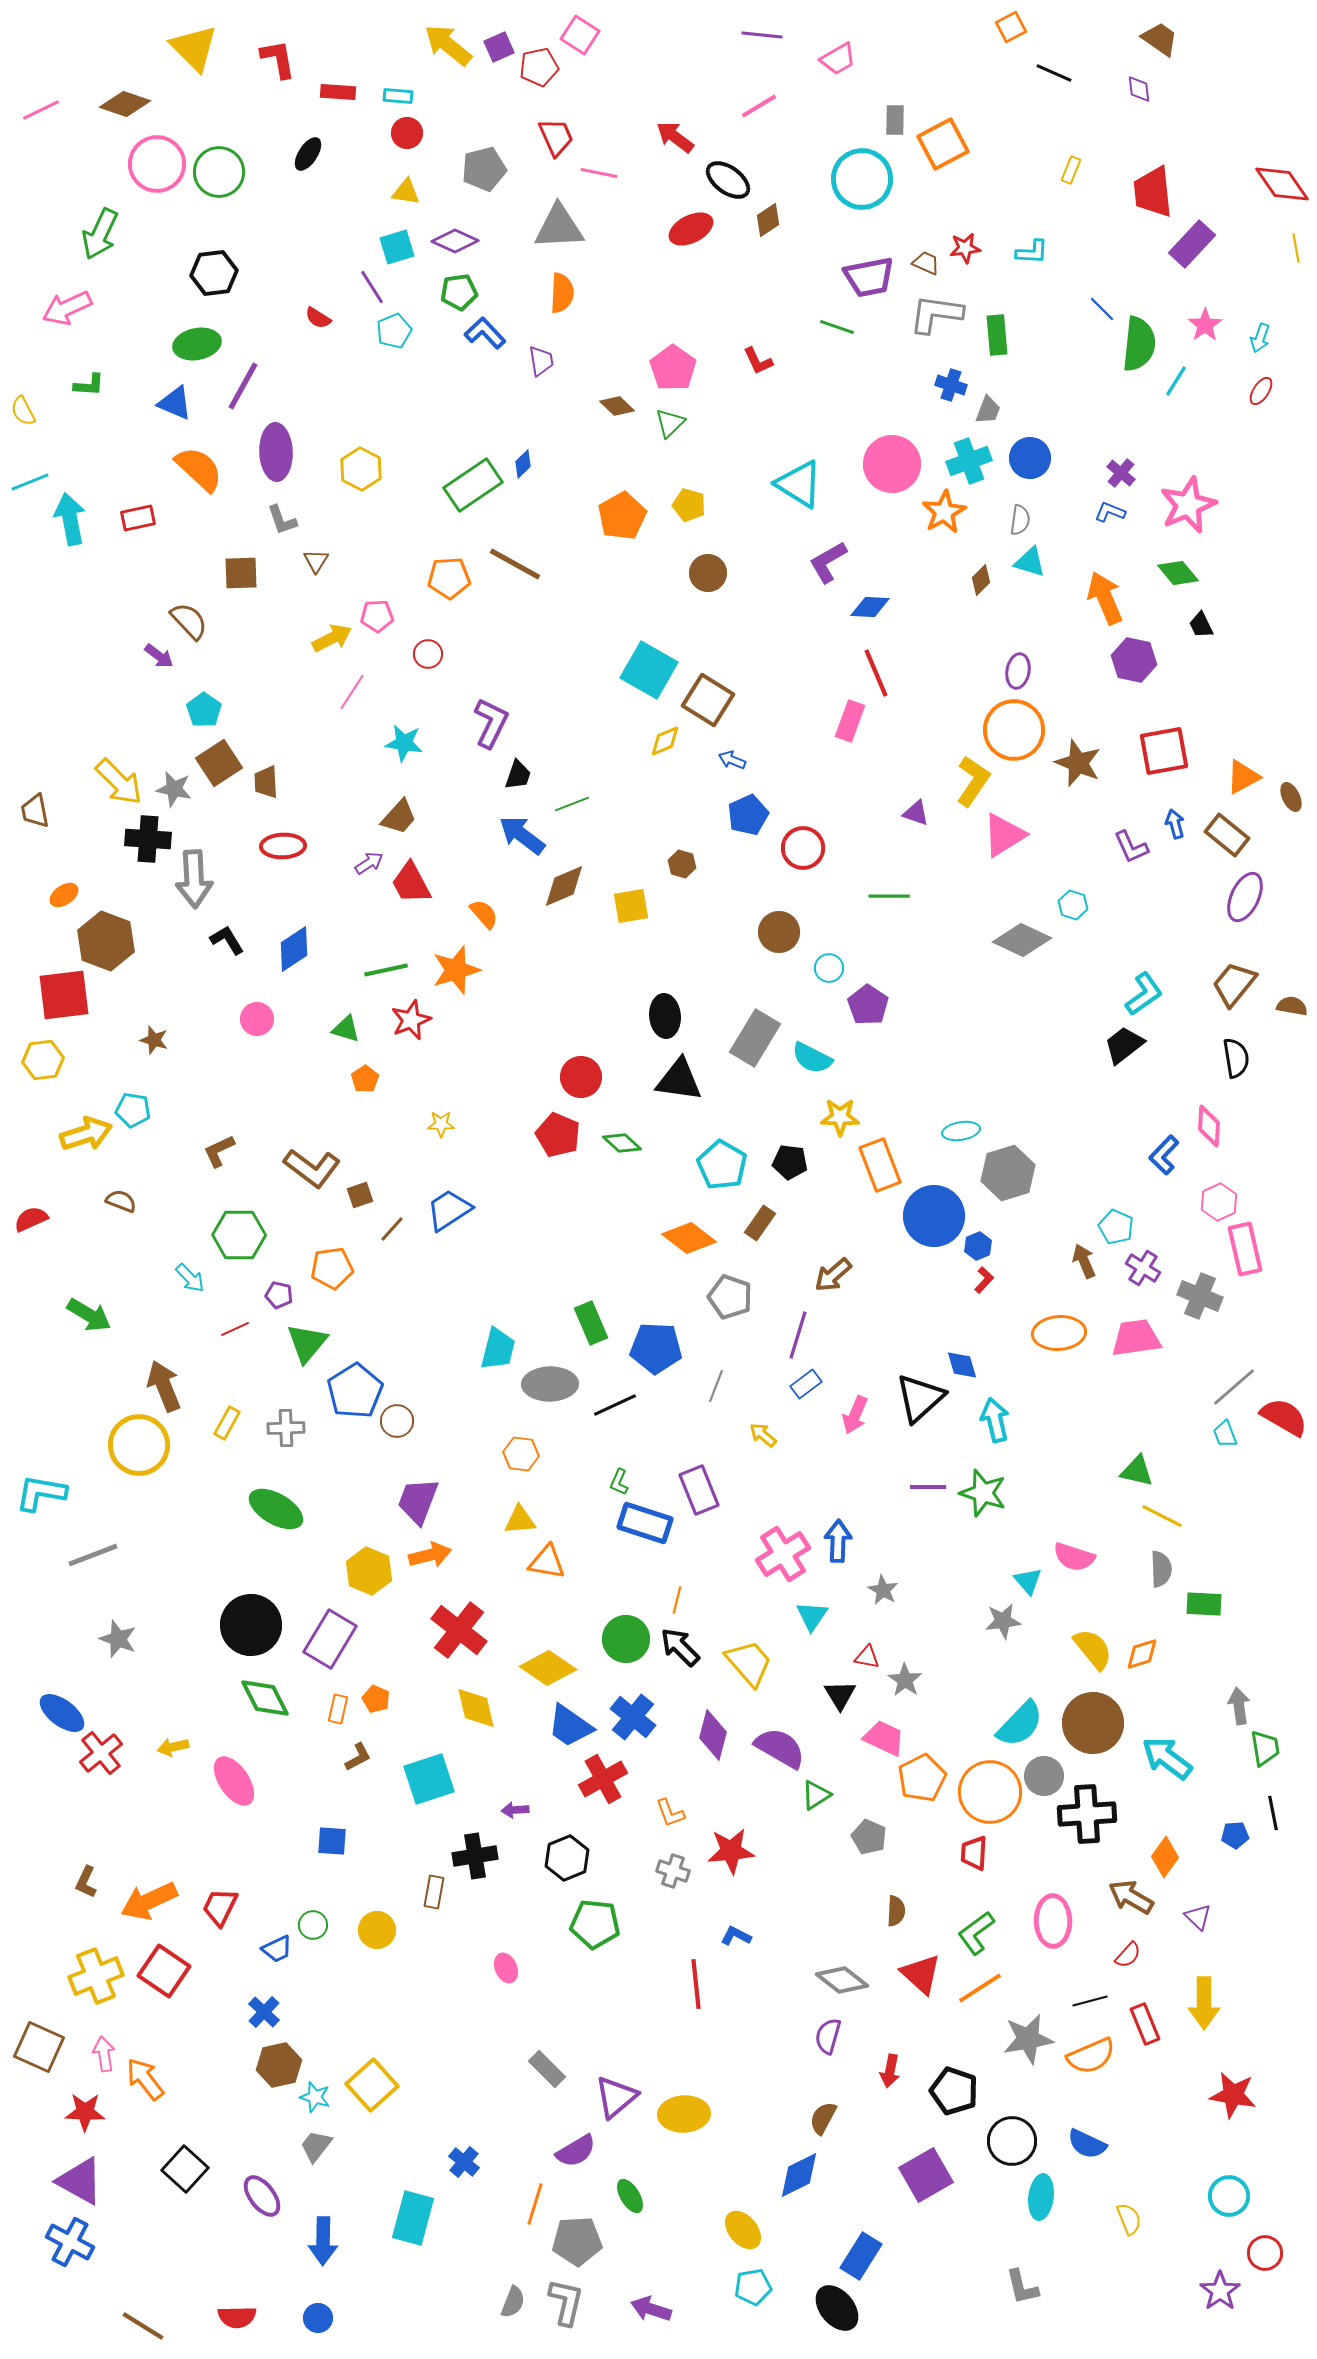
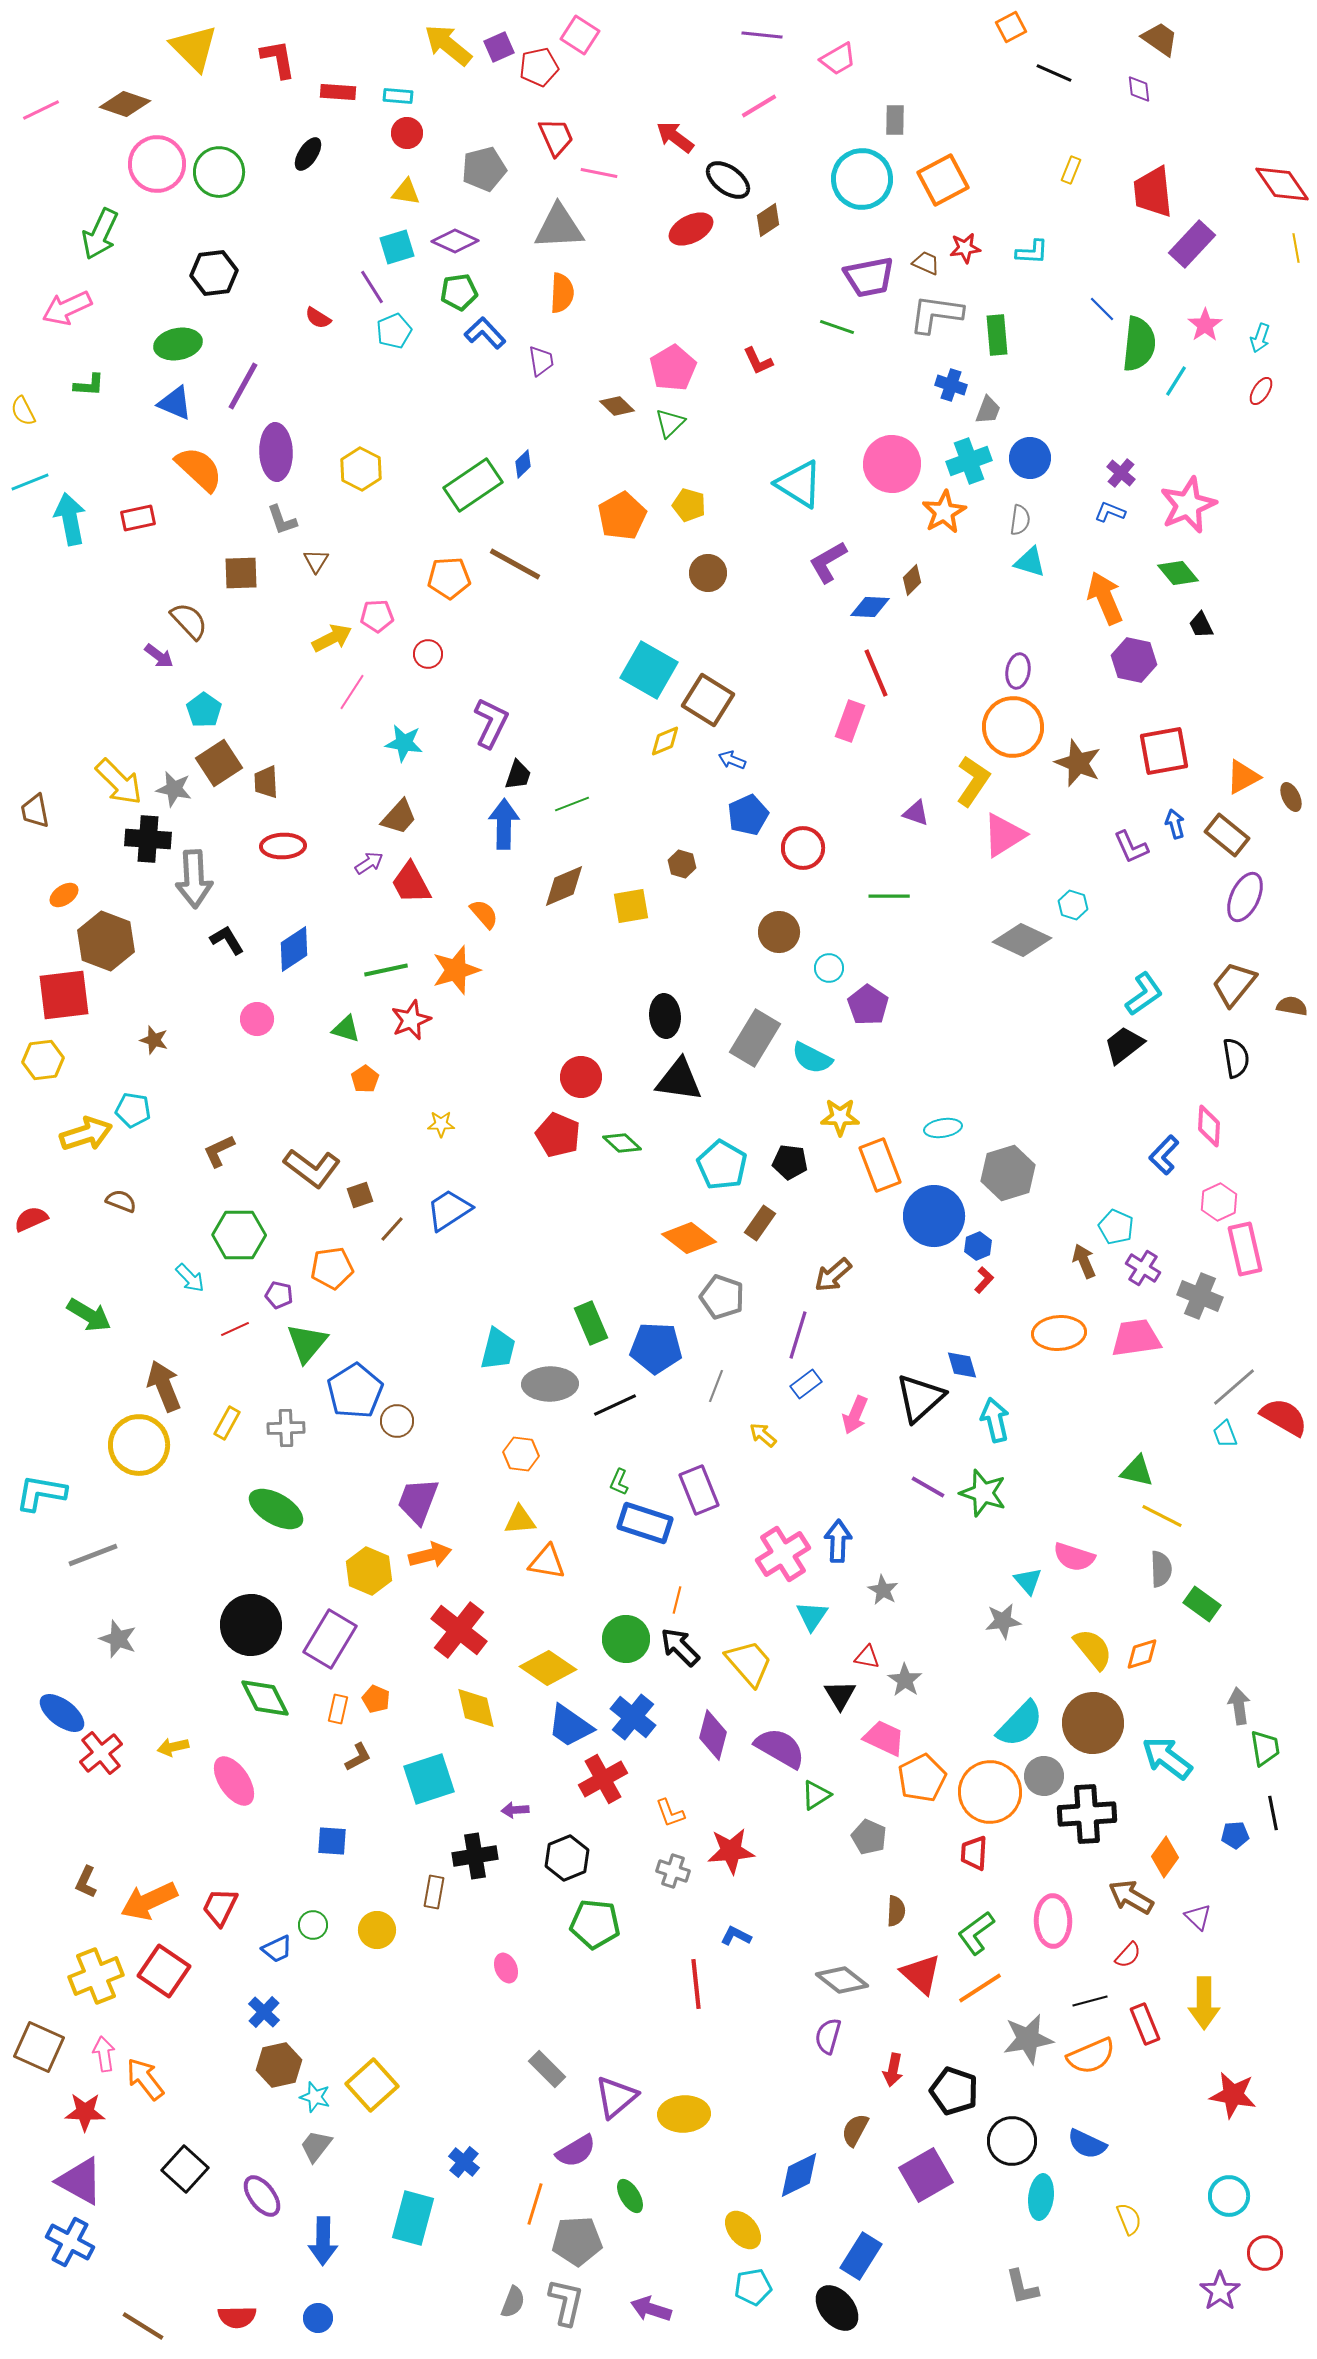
orange square at (943, 144): moved 36 px down
green ellipse at (197, 344): moved 19 px left
pink pentagon at (673, 368): rotated 6 degrees clockwise
brown diamond at (981, 580): moved 69 px left
orange circle at (1014, 730): moved 1 px left, 3 px up
blue arrow at (522, 835): moved 18 px left, 11 px up; rotated 54 degrees clockwise
cyan ellipse at (961, 1131): moved 18 px left, 3 px up
gray pentagon at (730, 1297): moved 8 px left
purple line at (928, 1487): rotated 30 degrees clockwise
green rectangle at (1204, 1604): moved 2 px left; rotated 33 degrees clockwise
red arrow at (890, 2071): moved 3 px right, 1 px up
brown semicircle at (823, 2118): moved 32 px right, 12 px down
